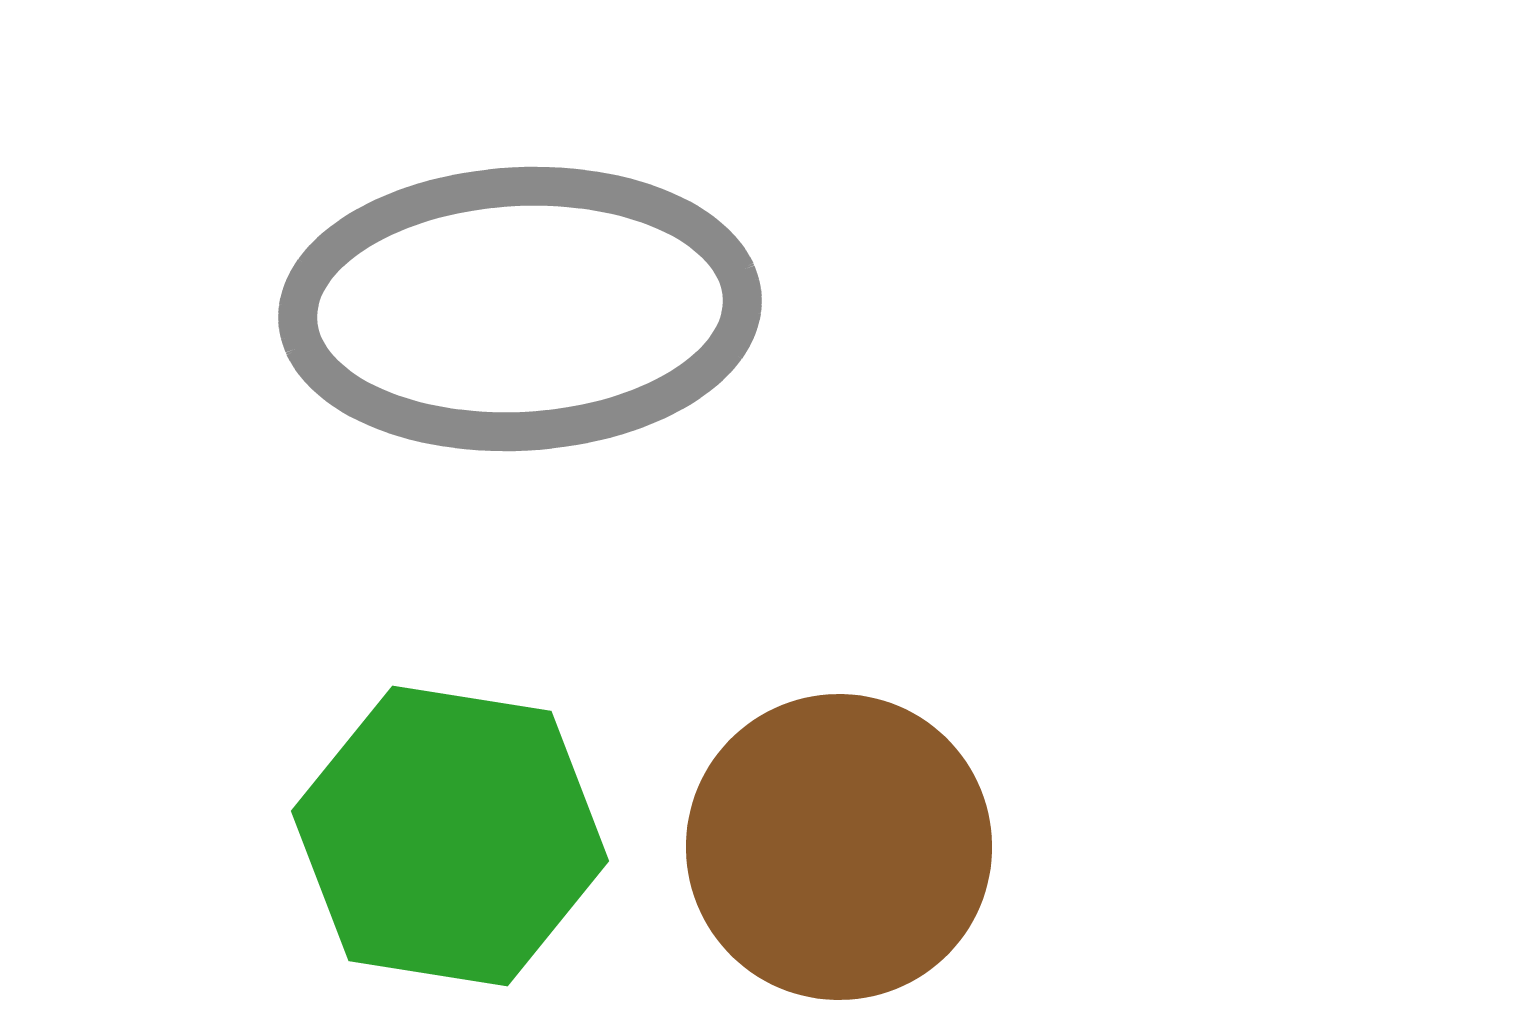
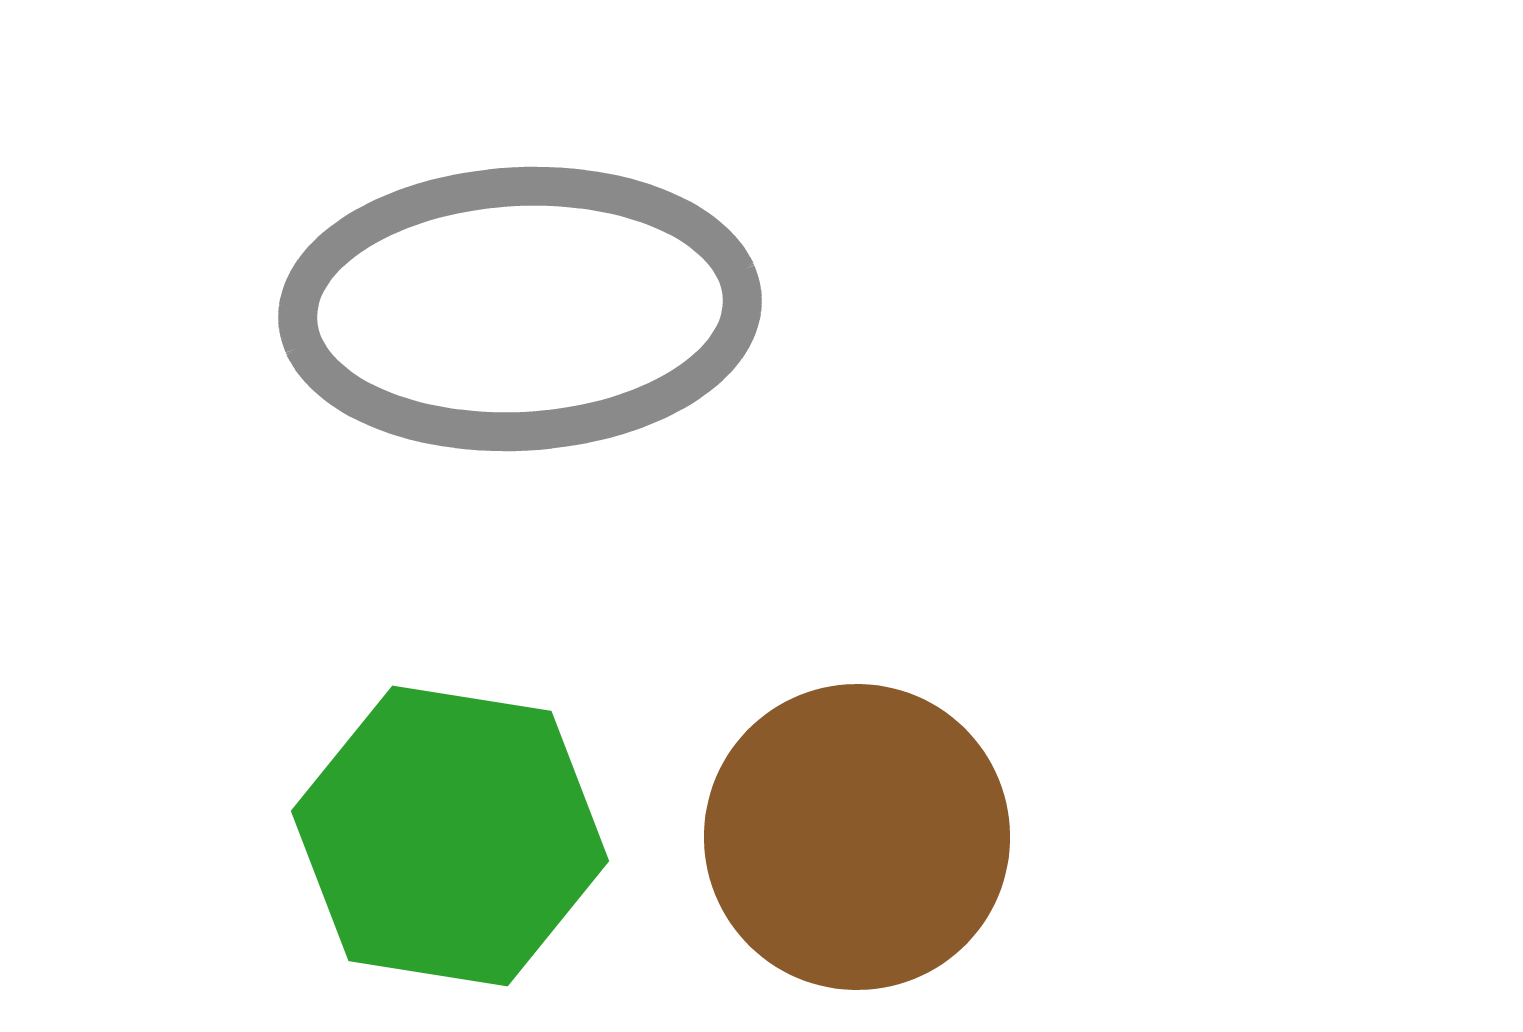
brown circle: moved 18 px right, 10 px up
